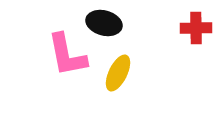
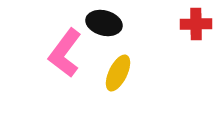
red cross: moved 4 px up
pink L-shape: moved 2 px left, 2 px up; rotated 48 degrees clockwise
